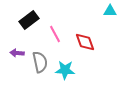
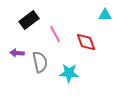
cyan triangle: moved 5 px left, 4 px down
red diamond: moved 1 px right
cyan star: moved 4 px right, 3 px down
